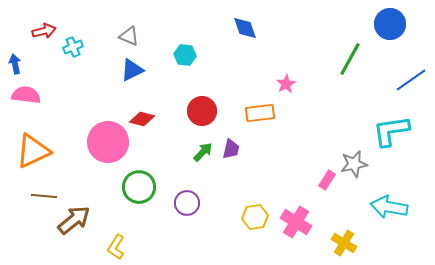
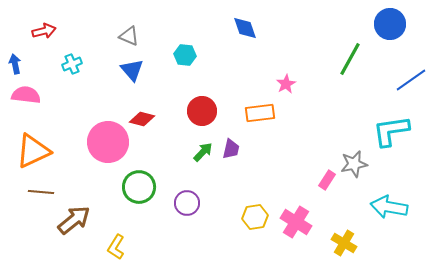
cyan cross: moved 1 px left, 17 px down
blue triangle: rotated 45 degrees counterclockwise
brown line: moved 3 px left, 4 px up
